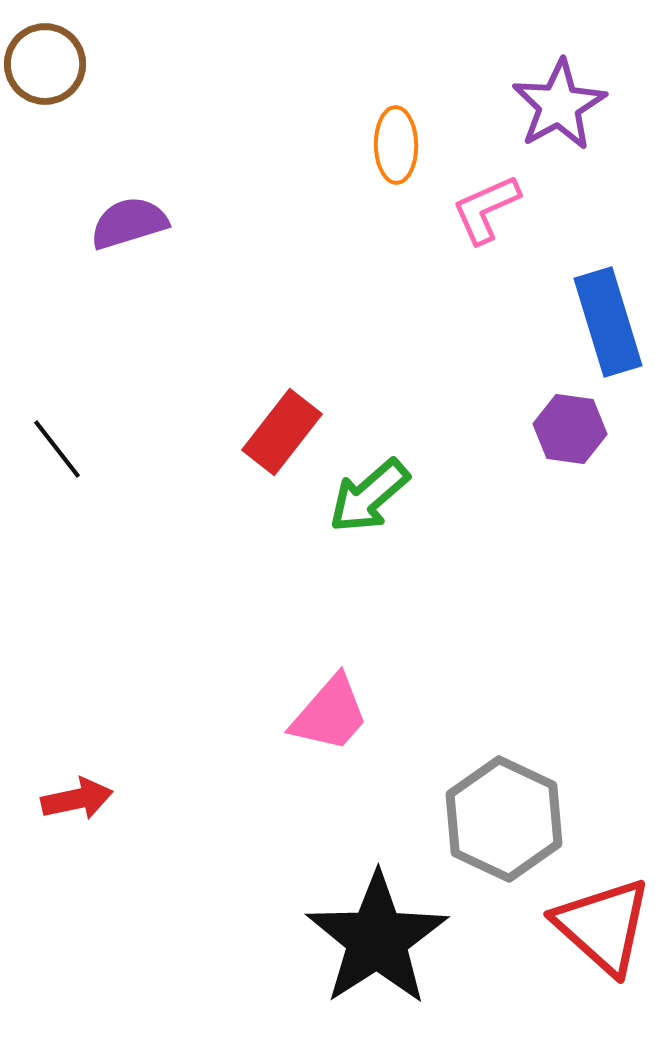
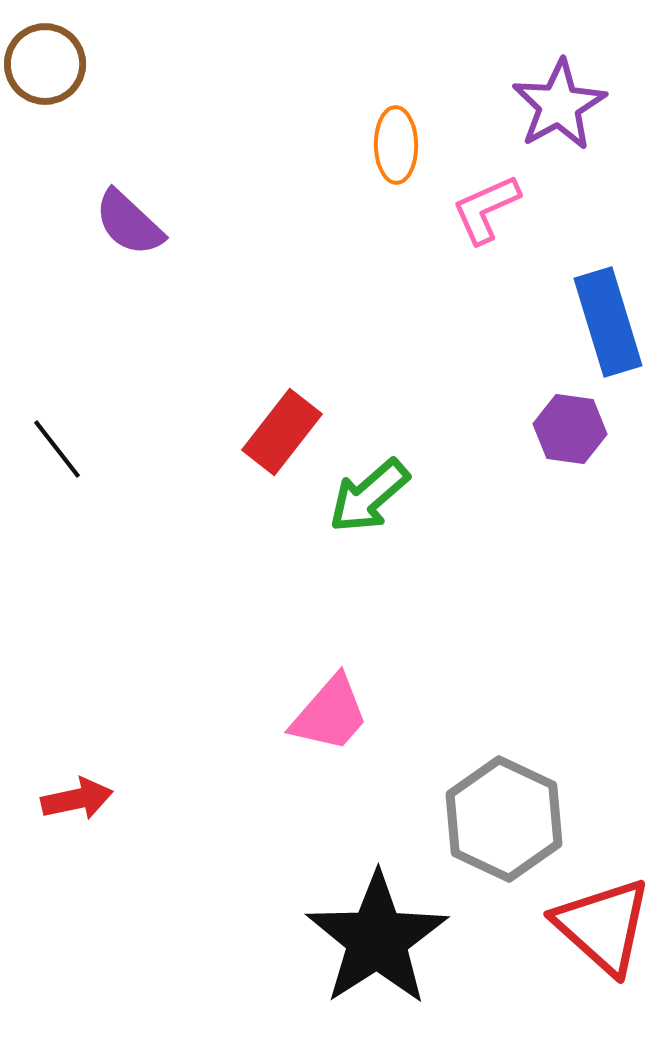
purple semicircle: rotated 120 degrees counterclockwise
